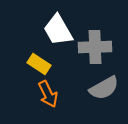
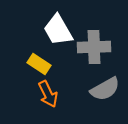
gray cross: moved 1 px left
gray semicircle: moved 1 px right, 1 px down
